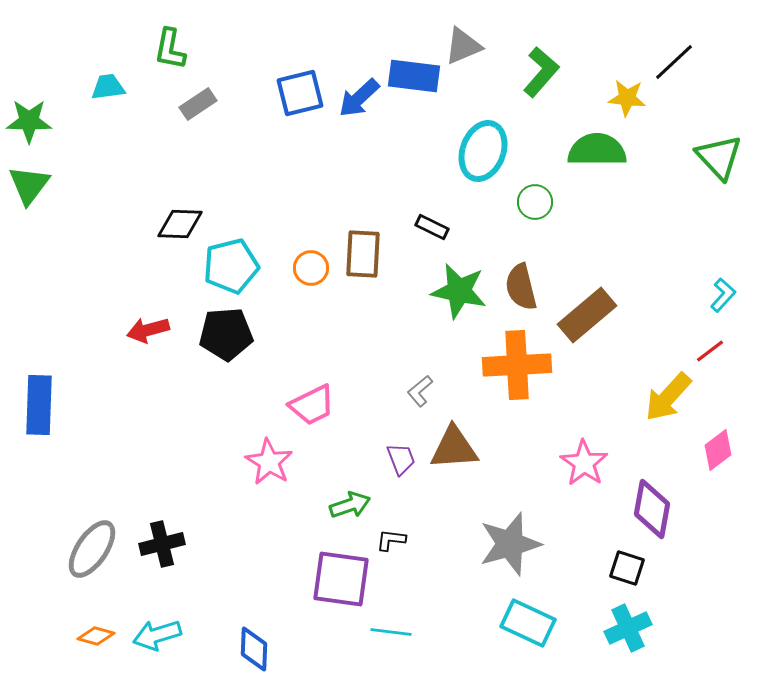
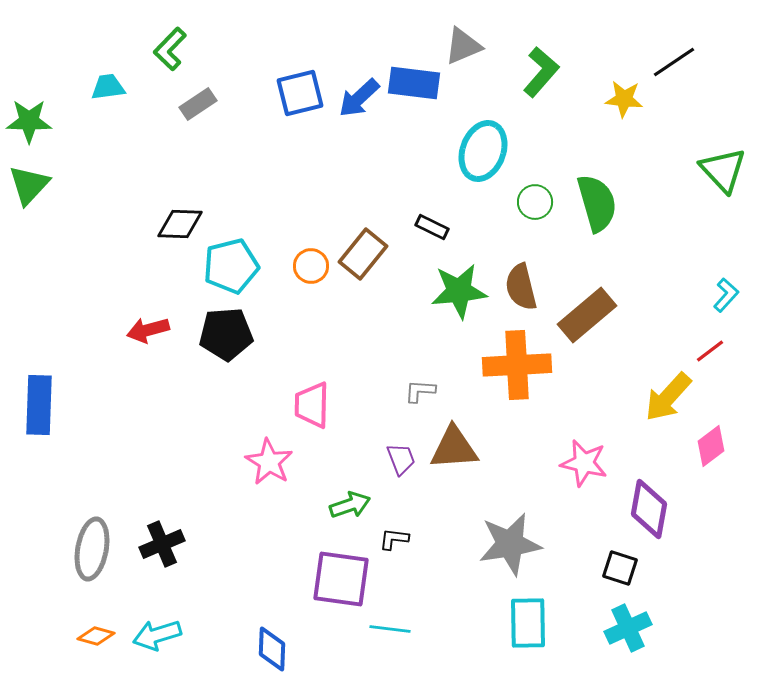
green L-shape at (170, 49): rotated 33 degrees clockwise
black line at (674, 62): rotated 9 degrees clockwise
blue rectangle at (414, 76): moved 7 px down
yellow star at (627, 98): moved 3 px left, 1 px down
green semicircle at (597, 150): moved 53 px down; rotated 74 degrees clockwise
green triangle at (719, 157): moved 4 px right, 13 px down
green triangle at (29, 185): rotated 6 degrees clockwise
brown rectangle at (363, 254): rotated 36 degrees clockwise
orange circle at (311, 268): moved 2 px up
green star at (459, 291): rotated 18 degrees counterclockwise
cyan L-shape at (723, 295): moved 3 px right
gray L-shape at (420, 391): rotated 44 degrees clockwise
pink trapezoid at (312, 405): rotated 117 degrees clockwise
pink diamond at (718, 450): moved 7 px left, 4 px up
pink star at (584, 463): rotated 21 degrees counterclockwise
purple diamond at (652, 509): moved 3 px left
black L-shape at (391, 540): moved 3 px right, 1 px up
black cross at (162, 544): rotated 9 degrees counterclockwise
gray star at (510, 544): rotated 6 degrees clockwise
gray ellipse at (92, 549): rotated 24 degrees counterclockwise
black square at (627, 568): moved 7 px left
cyan rectangle at (528, 623): rotated 64 degrees clockwise
cyan line at (391, 632): moved 1 px left, 3 px up
blue diamond at (254, 649): moved 18 px right
